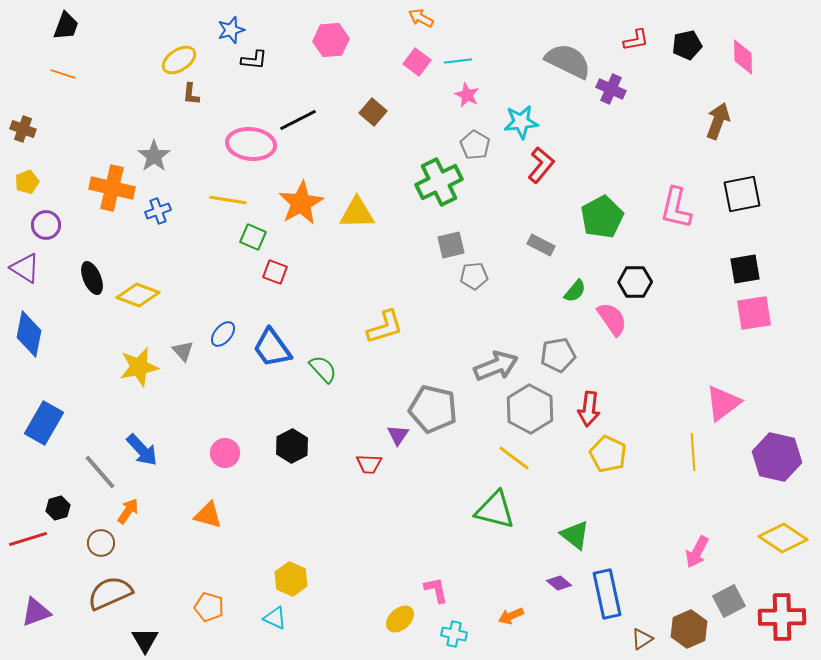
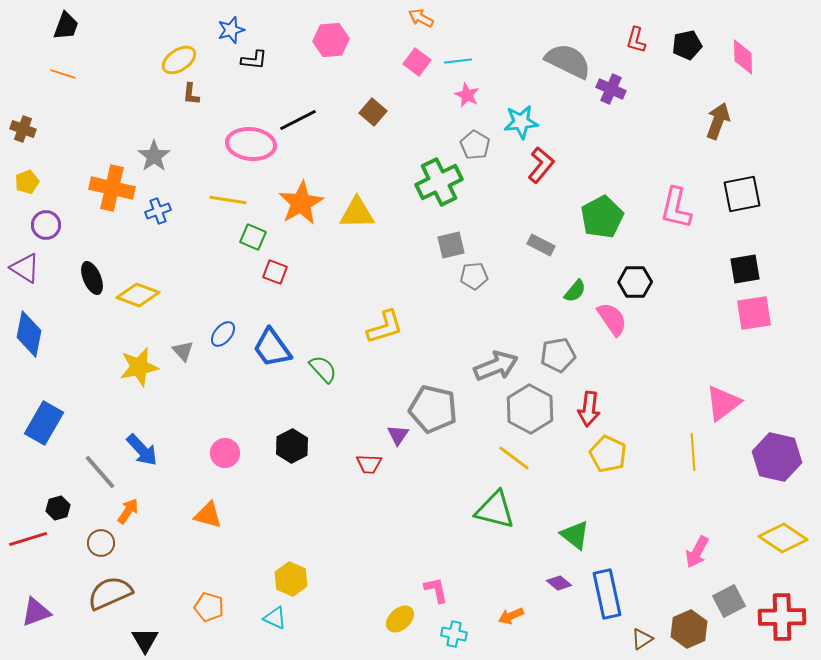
red L-shape at (636, 40): rotated 116 degrees clockwise
